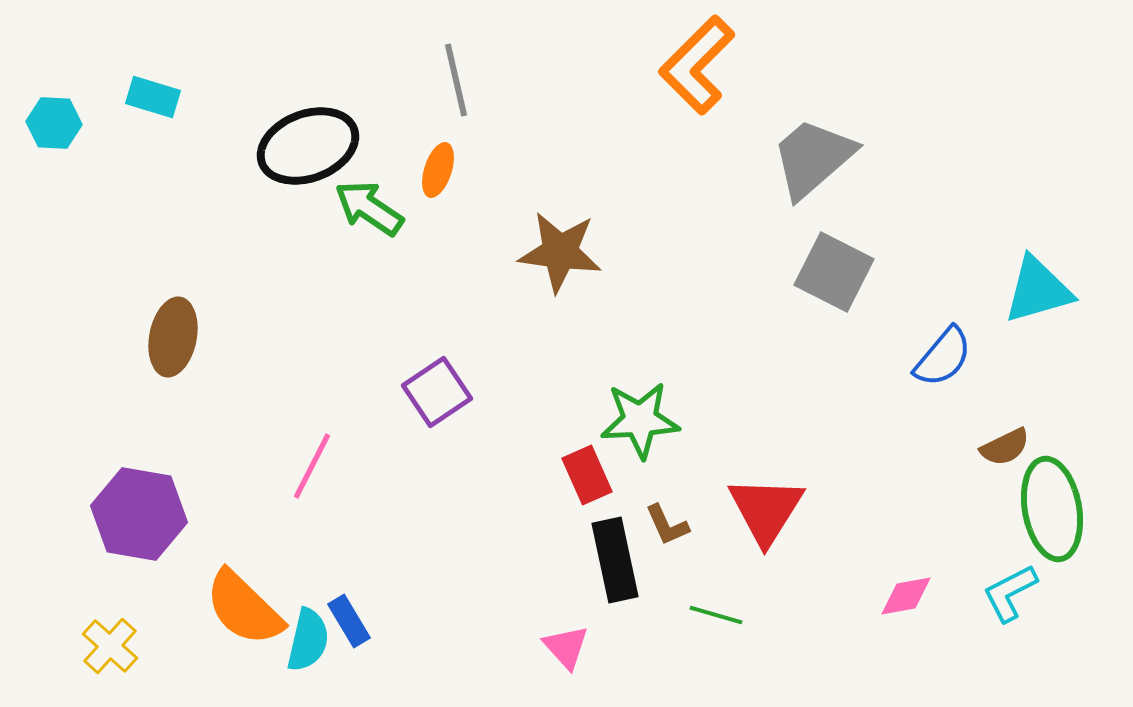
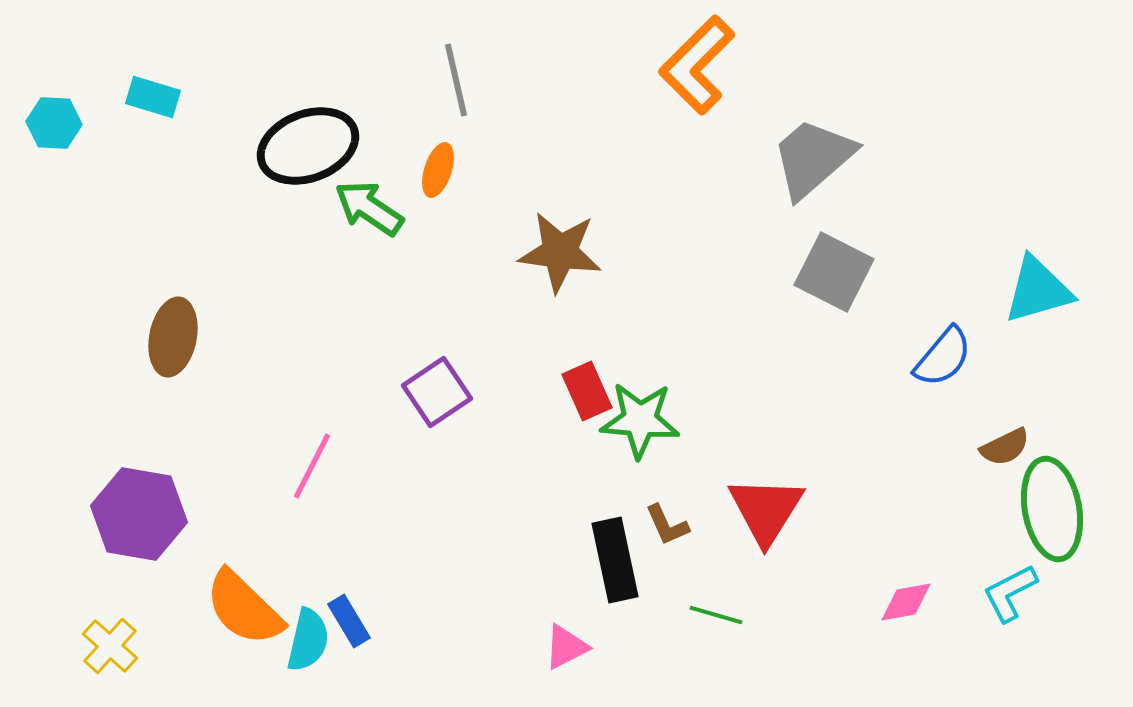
green star: rotated 8 degrees clockwise
red rectangle: moved 84 px up
pink diamond: moved 6 px down
pink triangle: rotated 45 degrees clockwise
